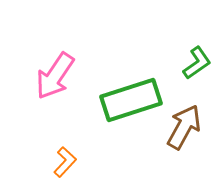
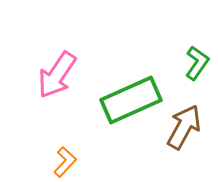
green L-shape: rotated 20 degrees counterclockwise
pink arrow: moved 2 px right, 1 px up
green rectangle: rotated 6 degrees counterclockwise
